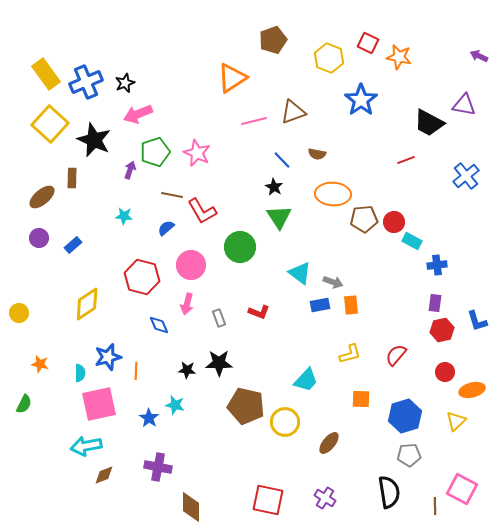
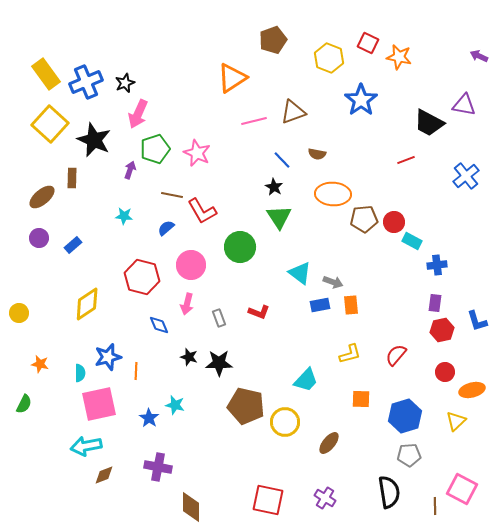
pink arrow at (138, 114): rotated 44 degrees counterclockwise
green pentagon at (155, 152): moved 3 px up
black star at (187, 370): moved 2 px right, 13 px up; rotated 12 degrees clockwise
